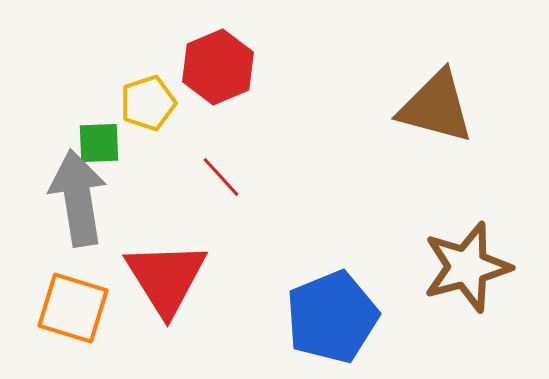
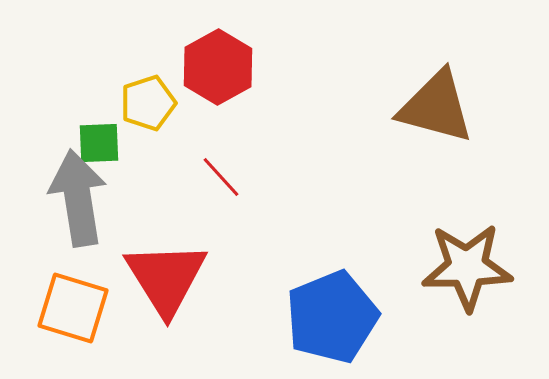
red hexagon: rotated 6 degrees counterclockwise
brown star: rotated 14 degrees clockwise
